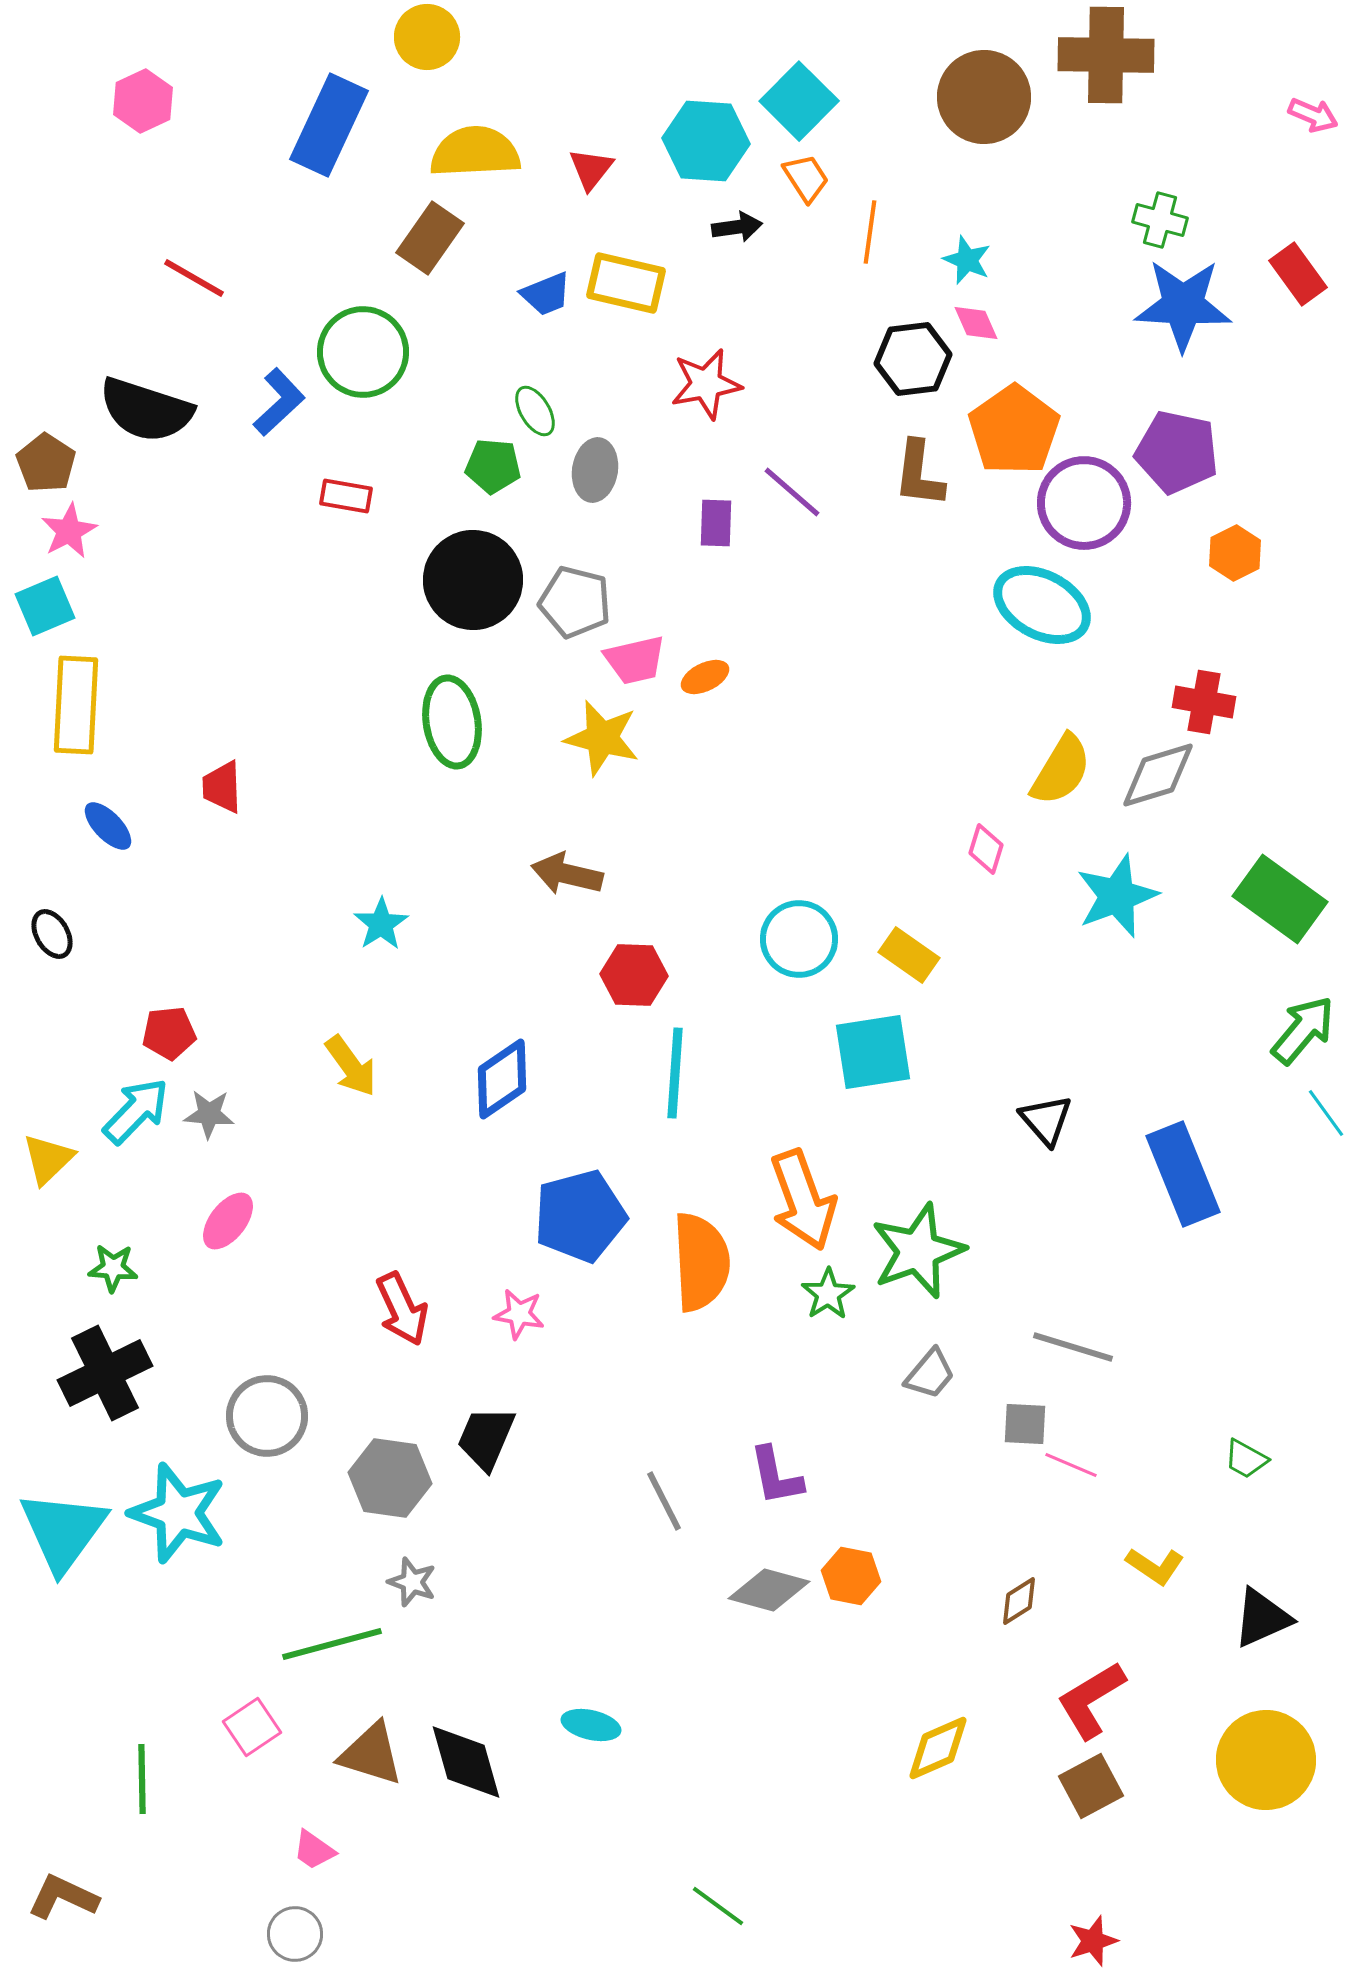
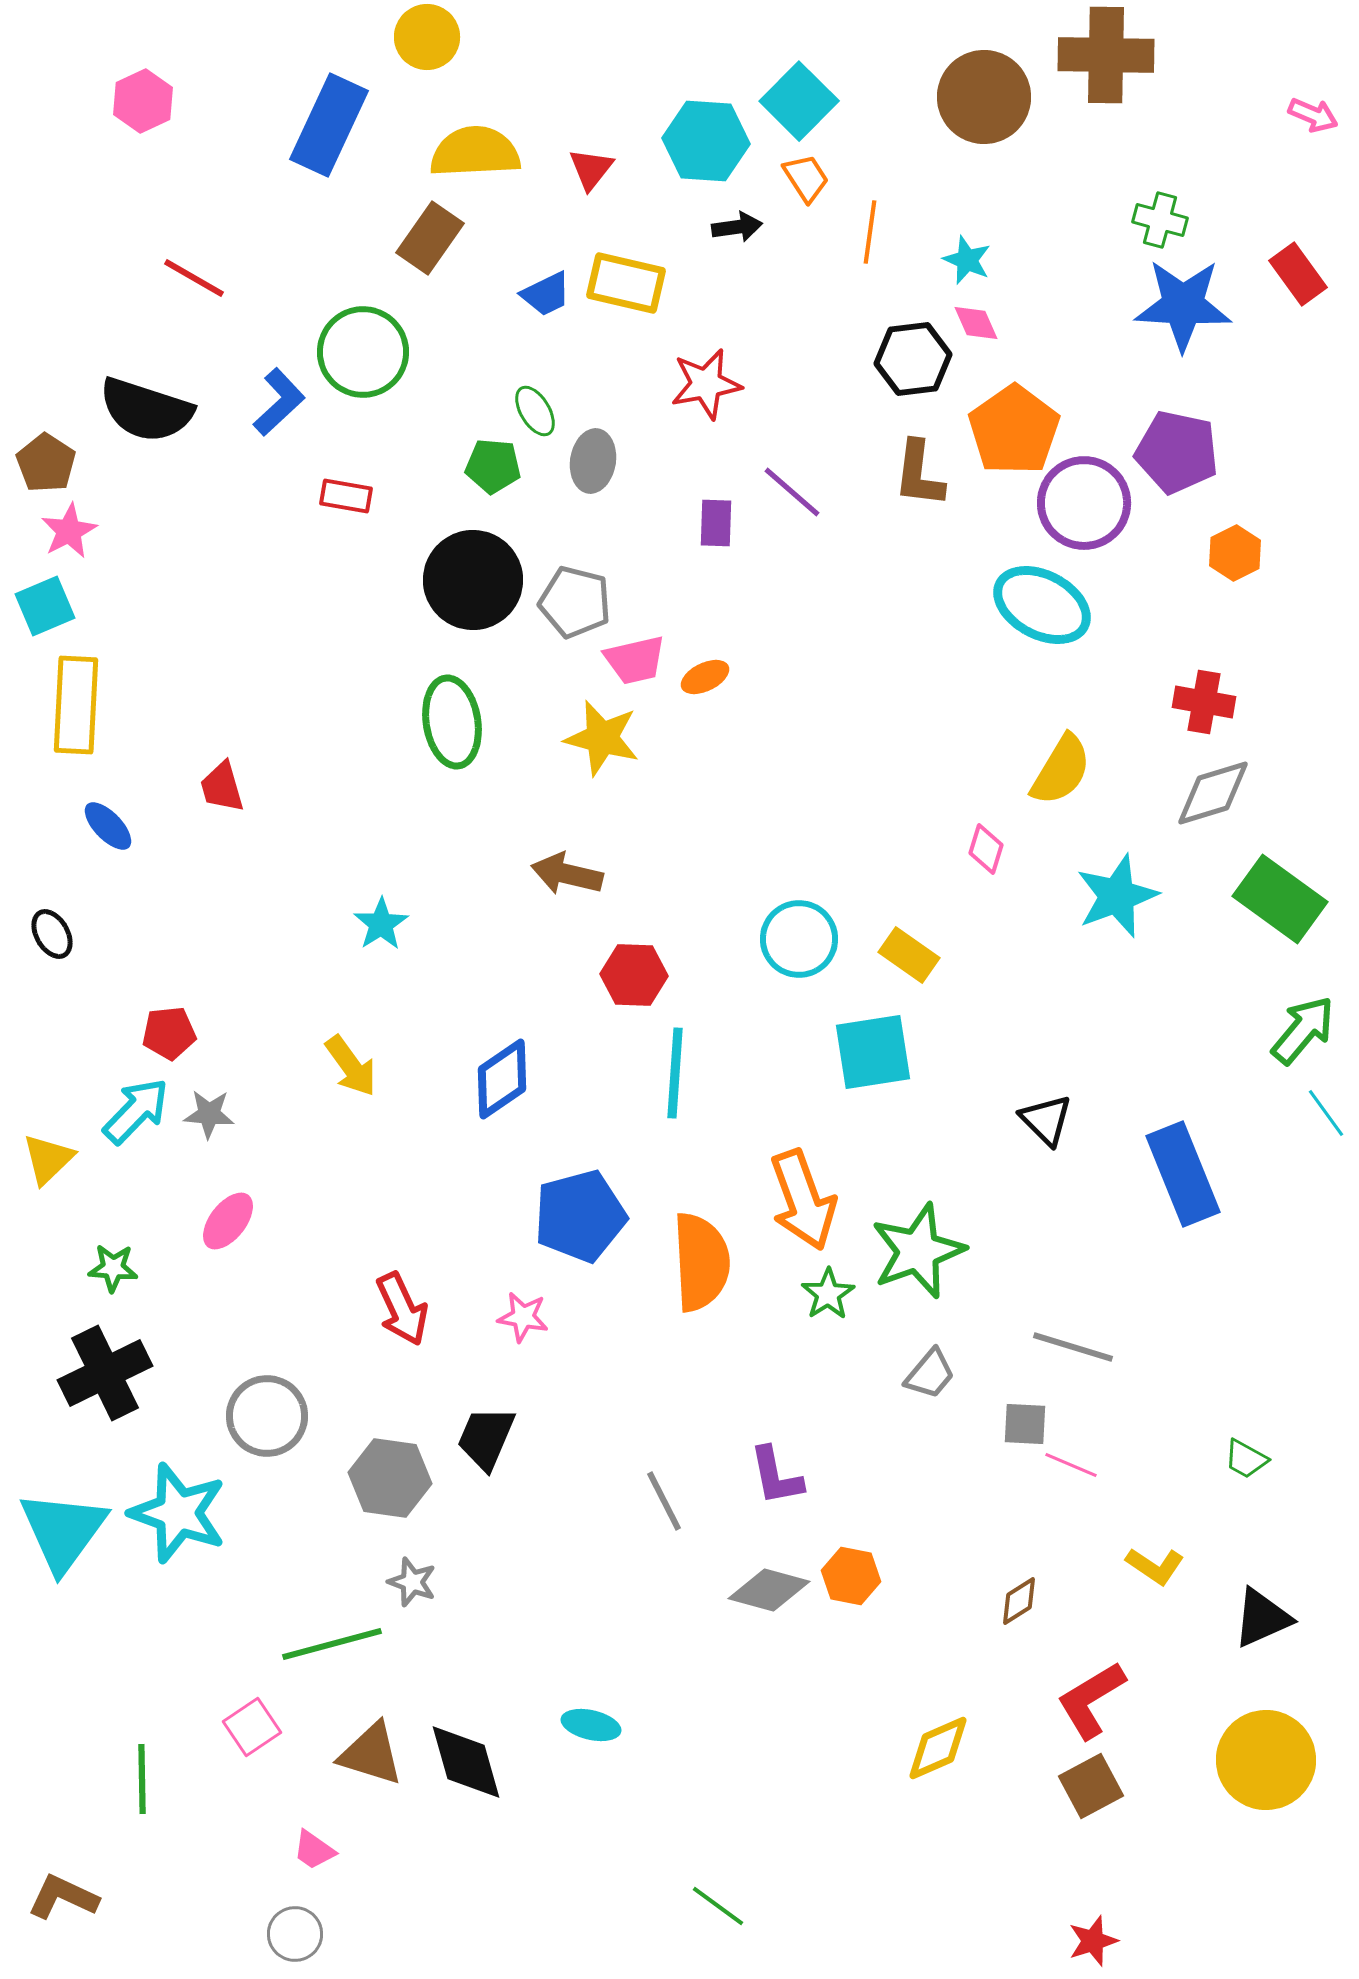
blue trapezoid at (546, 294): rotated 4 degrees counterclockwise
gray ellipse at (595, 470): moved 2 px left, 9 px up
gray diamond at (1158, 775): moved 55 px right, 18 px down
red trapezoid at (222, 787): rotated 14 degrees counterclockwise
black triangle at (1046, 1120): rotated 4 degrees counterclockwise
pink star at (519, 1314): moved 4 px right, 3 px down
